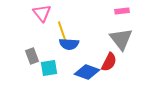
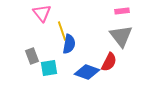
gray triangle: moved 3 px up
blue semicircle: rotated 84 degrees counterclockwise
